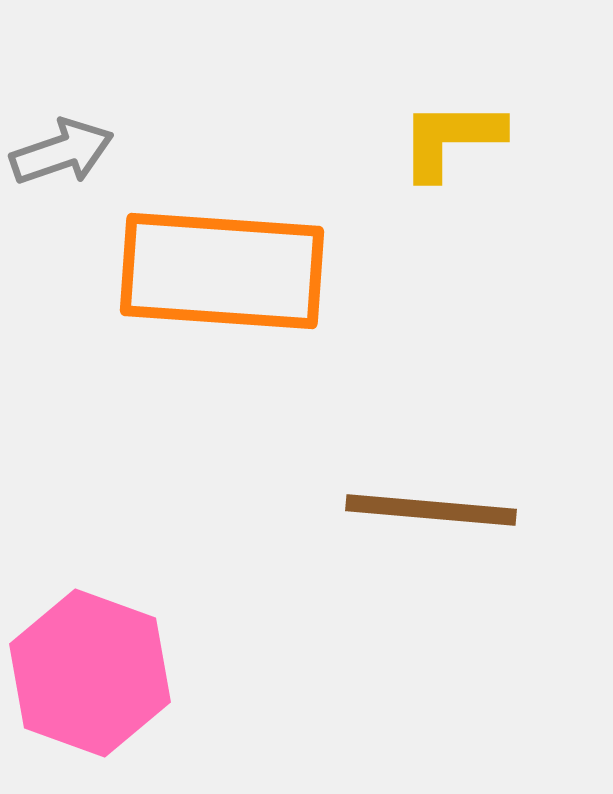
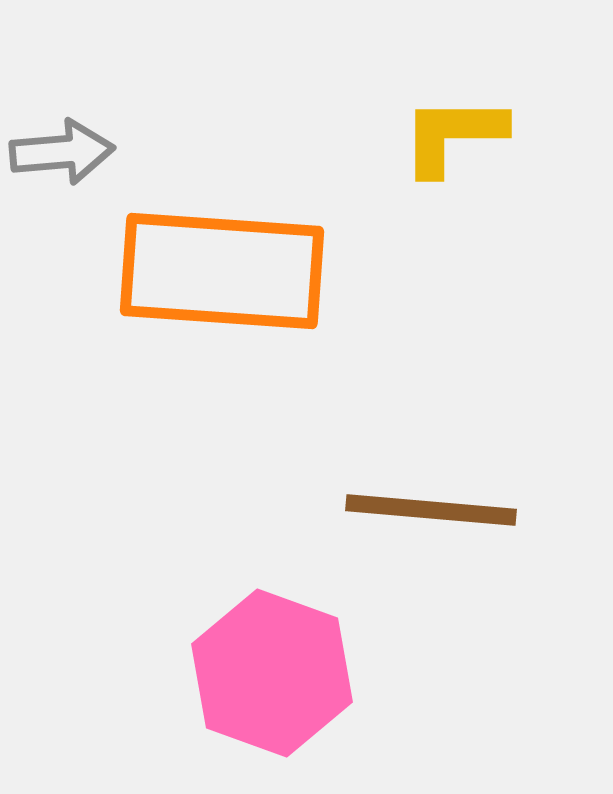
yellow L-shape: moved 2 px right, 4 px up
gray arrow: rotated 14 degrees clockwise
pink hexagon: moved 182 px right
